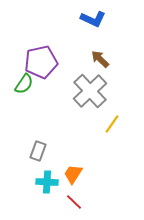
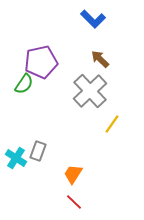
blue L-shape: rotated 20 degrees clockwise
cyan cross: moved 31 px left, 24 px up; rotated 30 degrees clockwise
